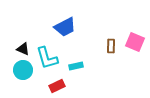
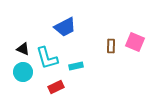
cyan circle: moved 2 px down
red rectangle: moved 1 px left, 1 px down
